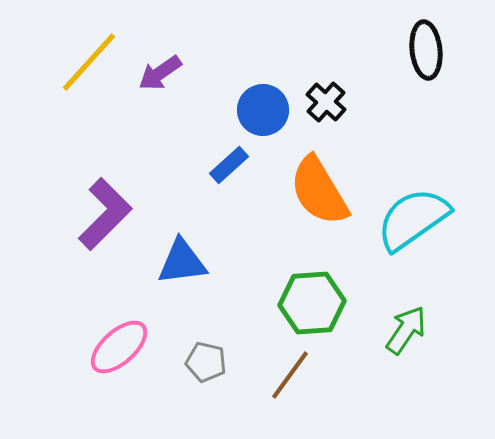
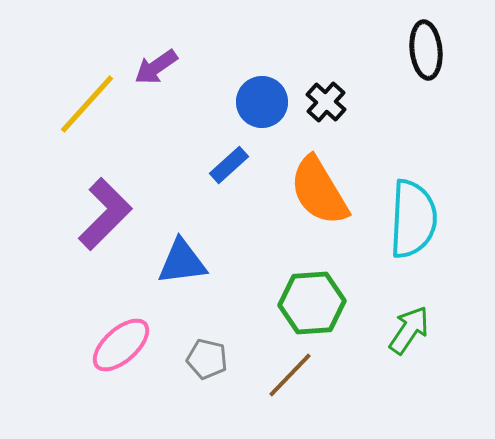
yellow line: moved 2 px left, 42 px down
purple arrow: moved 4 px left, 6 px up
blue circle: moved 1 px left, 8 px up
cyan semicircle: rotated 128 degrees clockwise
green arrow: moved 3 px right
pink ellipse: moved 2 px right, 2 px up
gray pentagon: moved 1 px right, 3 px up
brown line: rotated 8 degrees clockwise
